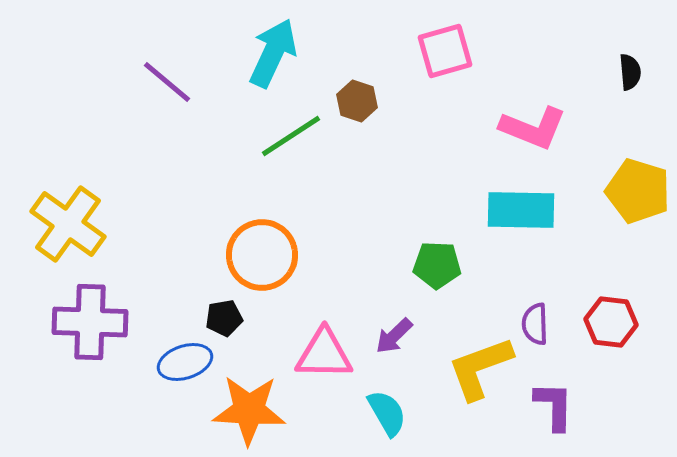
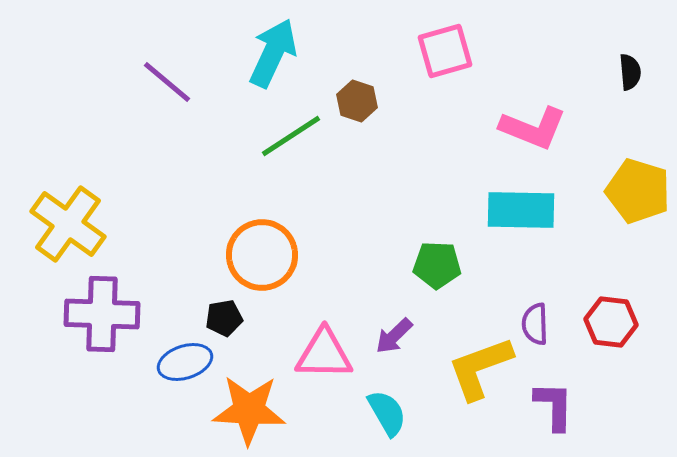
purple cross: moved 12 px right, 8 px up
